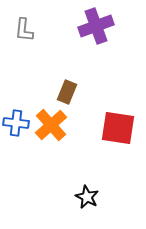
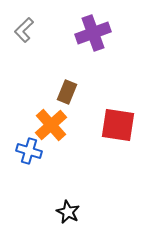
purple cross: moved 3 px left, 7 px down
gray L-shape: rotated 40 degrees clockwise
blue cross: moved 13 px right, 28 px down; rotated 10 degrees clockwise
red square: moved 3 px up
black star: moved 19 px left, 15 px down
